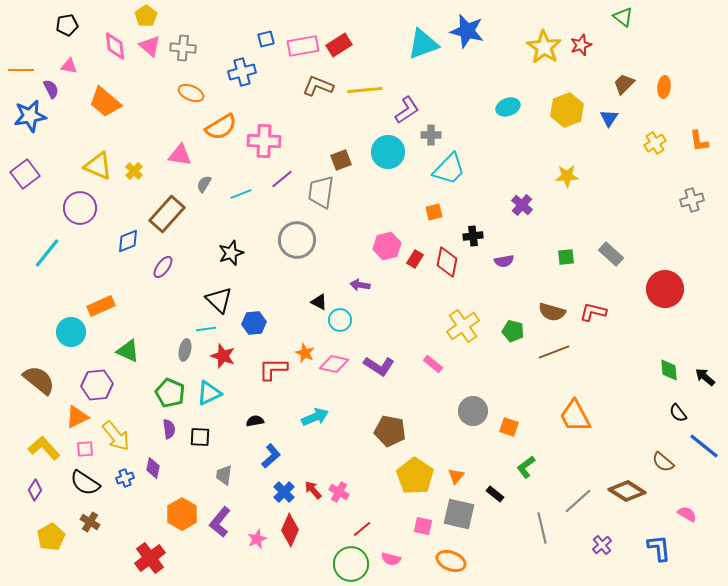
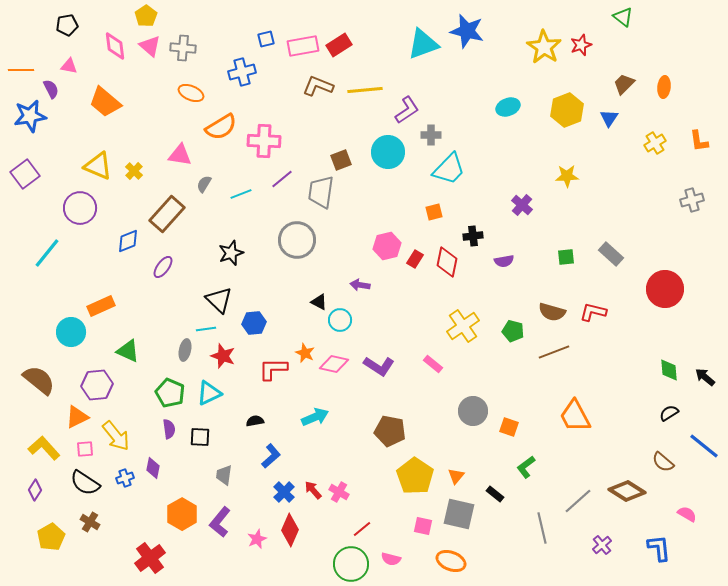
black semicircle at (678, 413): moved 9 px left; rotated 96 degrees clockwise
